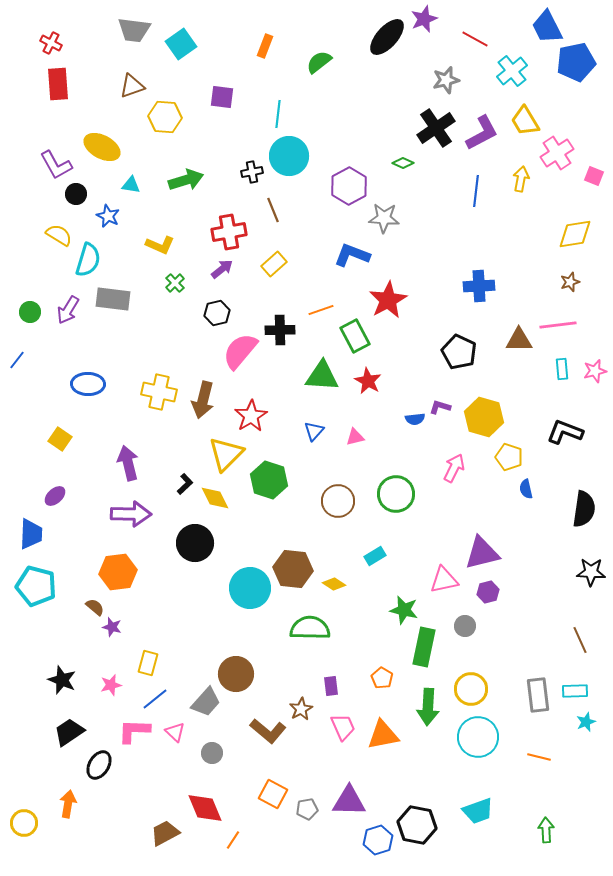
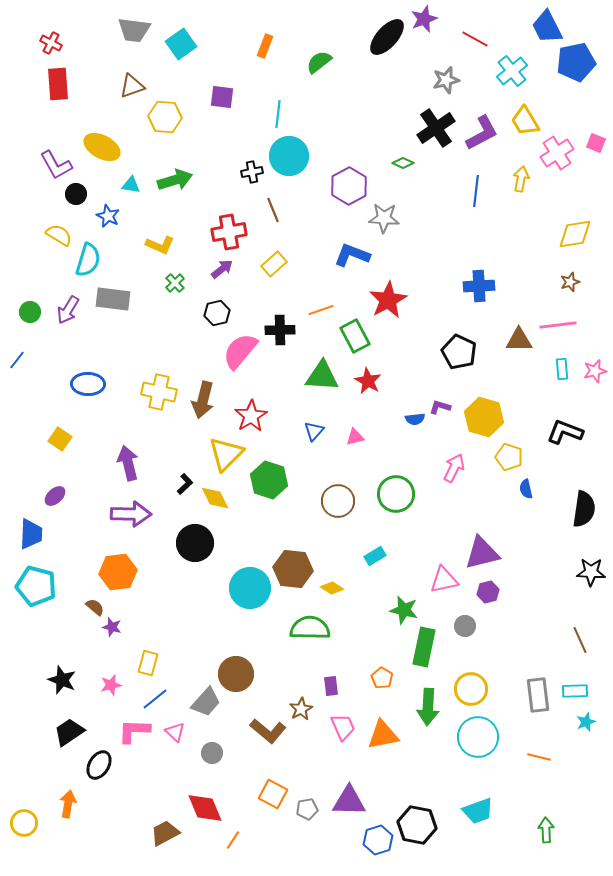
pink square at (594, 176): moved 2 px right, 33 px up
green arrow at (186, 180): moved 11 px left
yellow diamond at (334, 584): moved 2 px left, 4 px down
